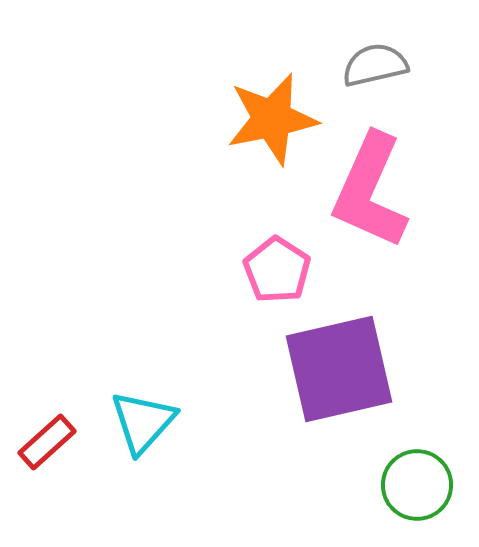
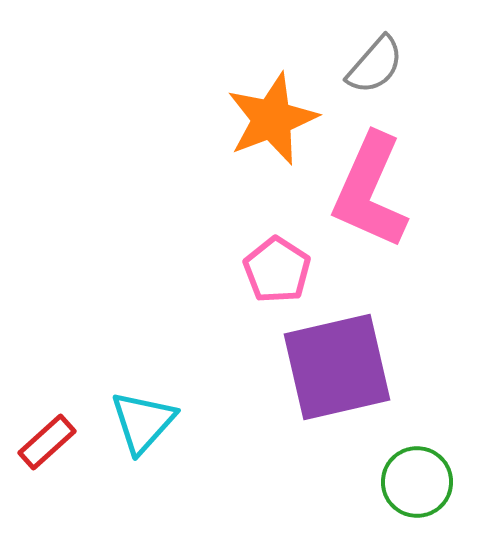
gray semicircle: rotated 144 degrees clockwise
orange star: rotated 10 degrees counterclockwise
purple square: moved 2 px left, 2 px up
green circle: moved 3 px up
